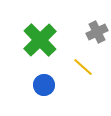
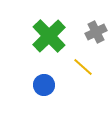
gray cross: moved 1 px left
green cross: moved 9 px right, 4 px up
